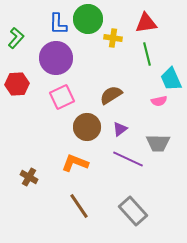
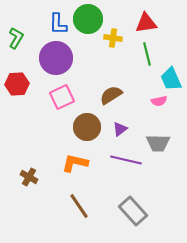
green L-shape: rotated 10 degrees counterclockwise
purple line: moved 2 px left, 1 px down; rotated 12 degrees counterclockwise
orange L-shape: rotated 8 degrees counterclockwise
